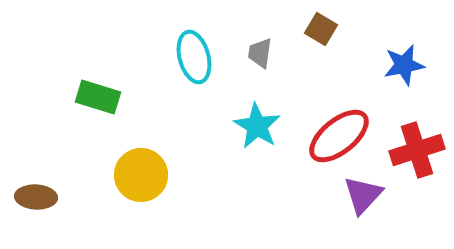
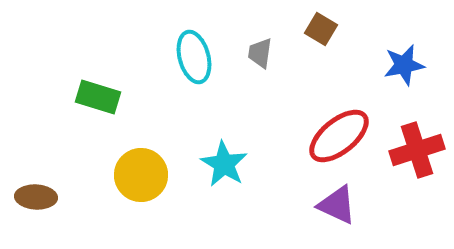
cyan star: moved 33 px left, 38 px down
purple triangle: moved 26 px left, 10 px down; rotated 48 degrees counterclockwise
